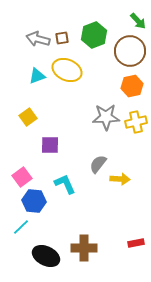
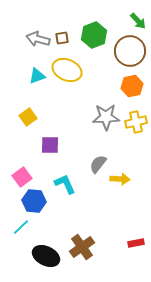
brown cross: moved 2 px left, 1 px up; rotated 35 degrees counterclockwise
